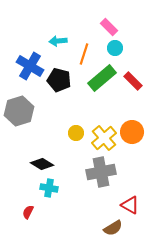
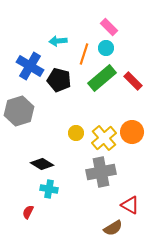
cyan circle: moved 9 px left
cyan cross: moved 1 px down
